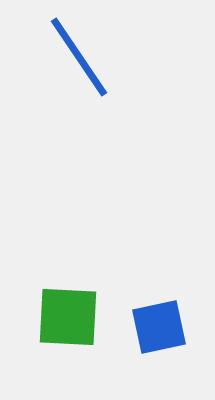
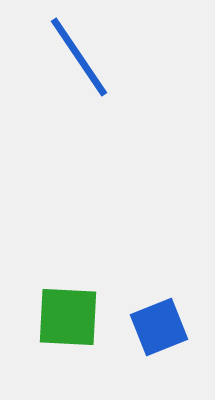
blue square: rotated 10 degrees counterclockwise
